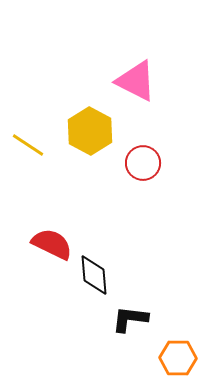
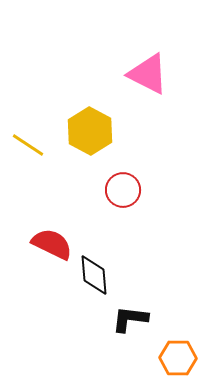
pink triangle: moved 12 px right, 7 px up
red circle: moved 20 px left, 27 px down
